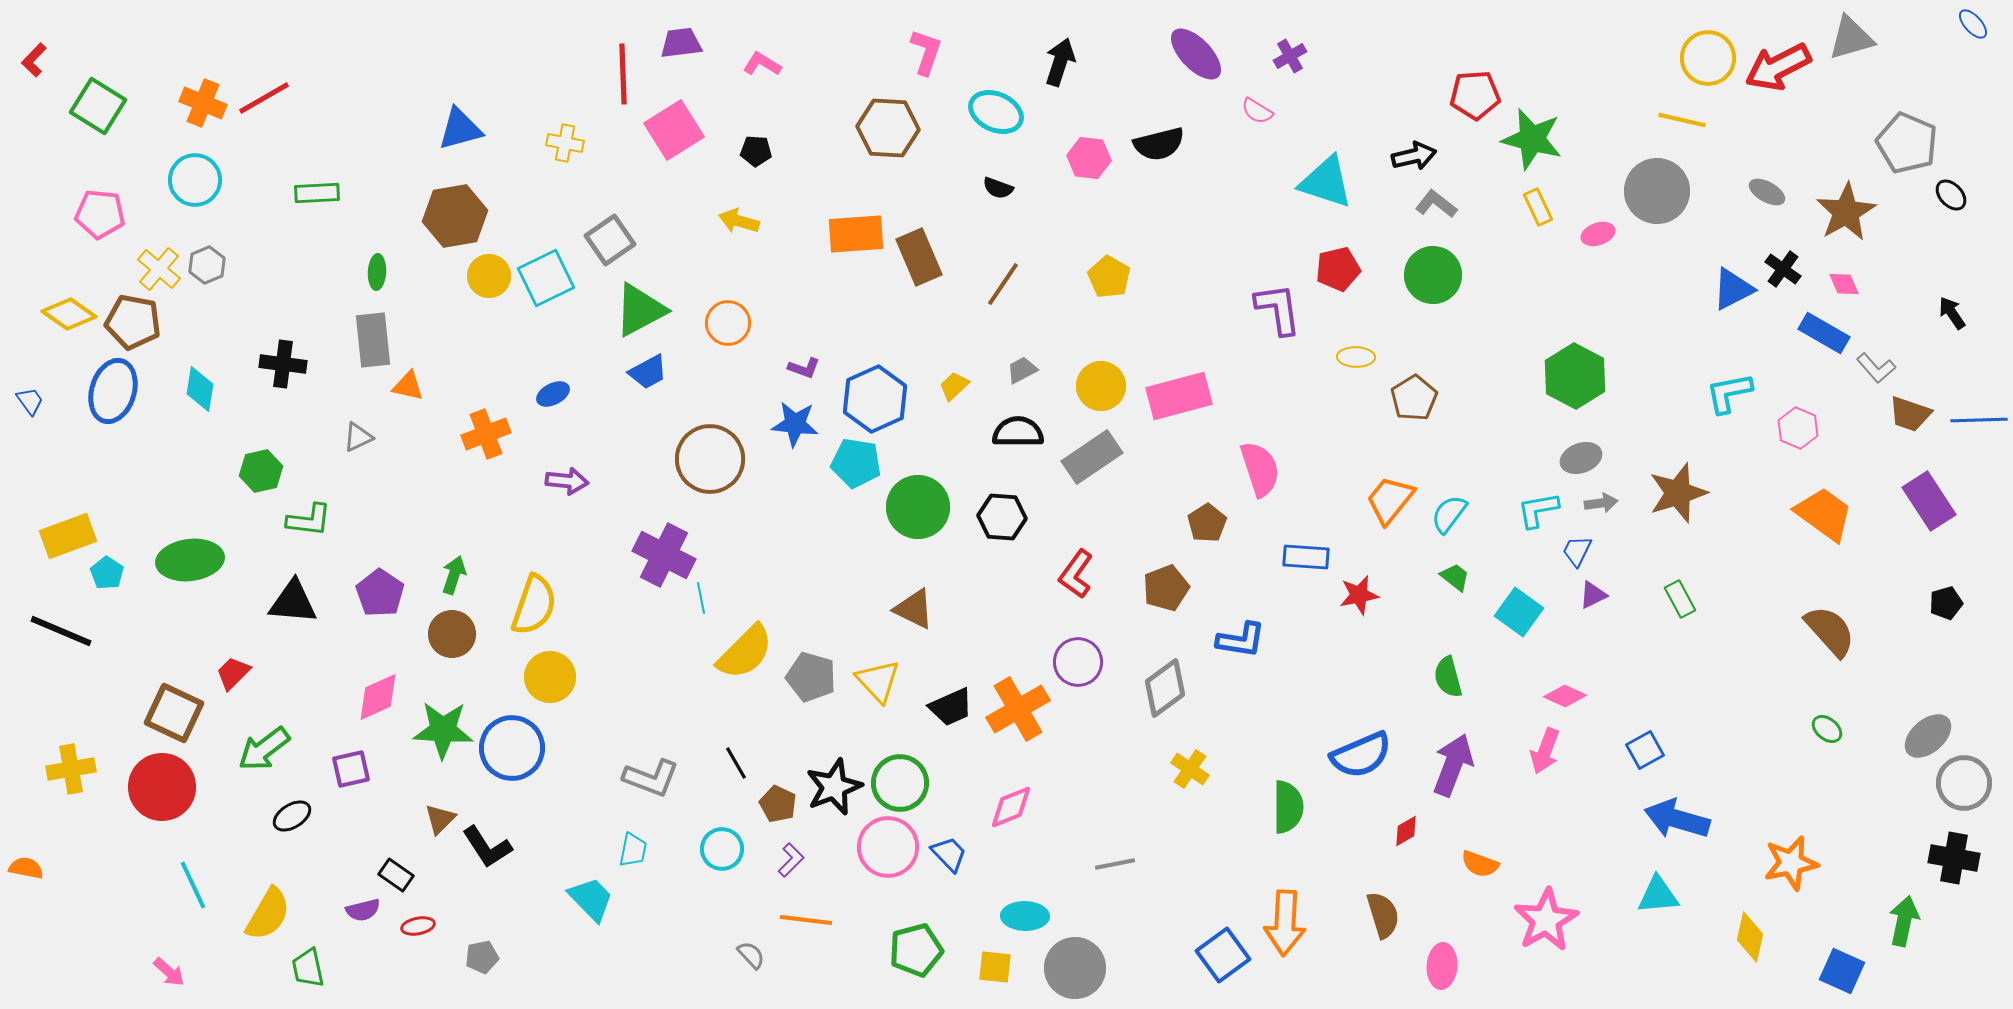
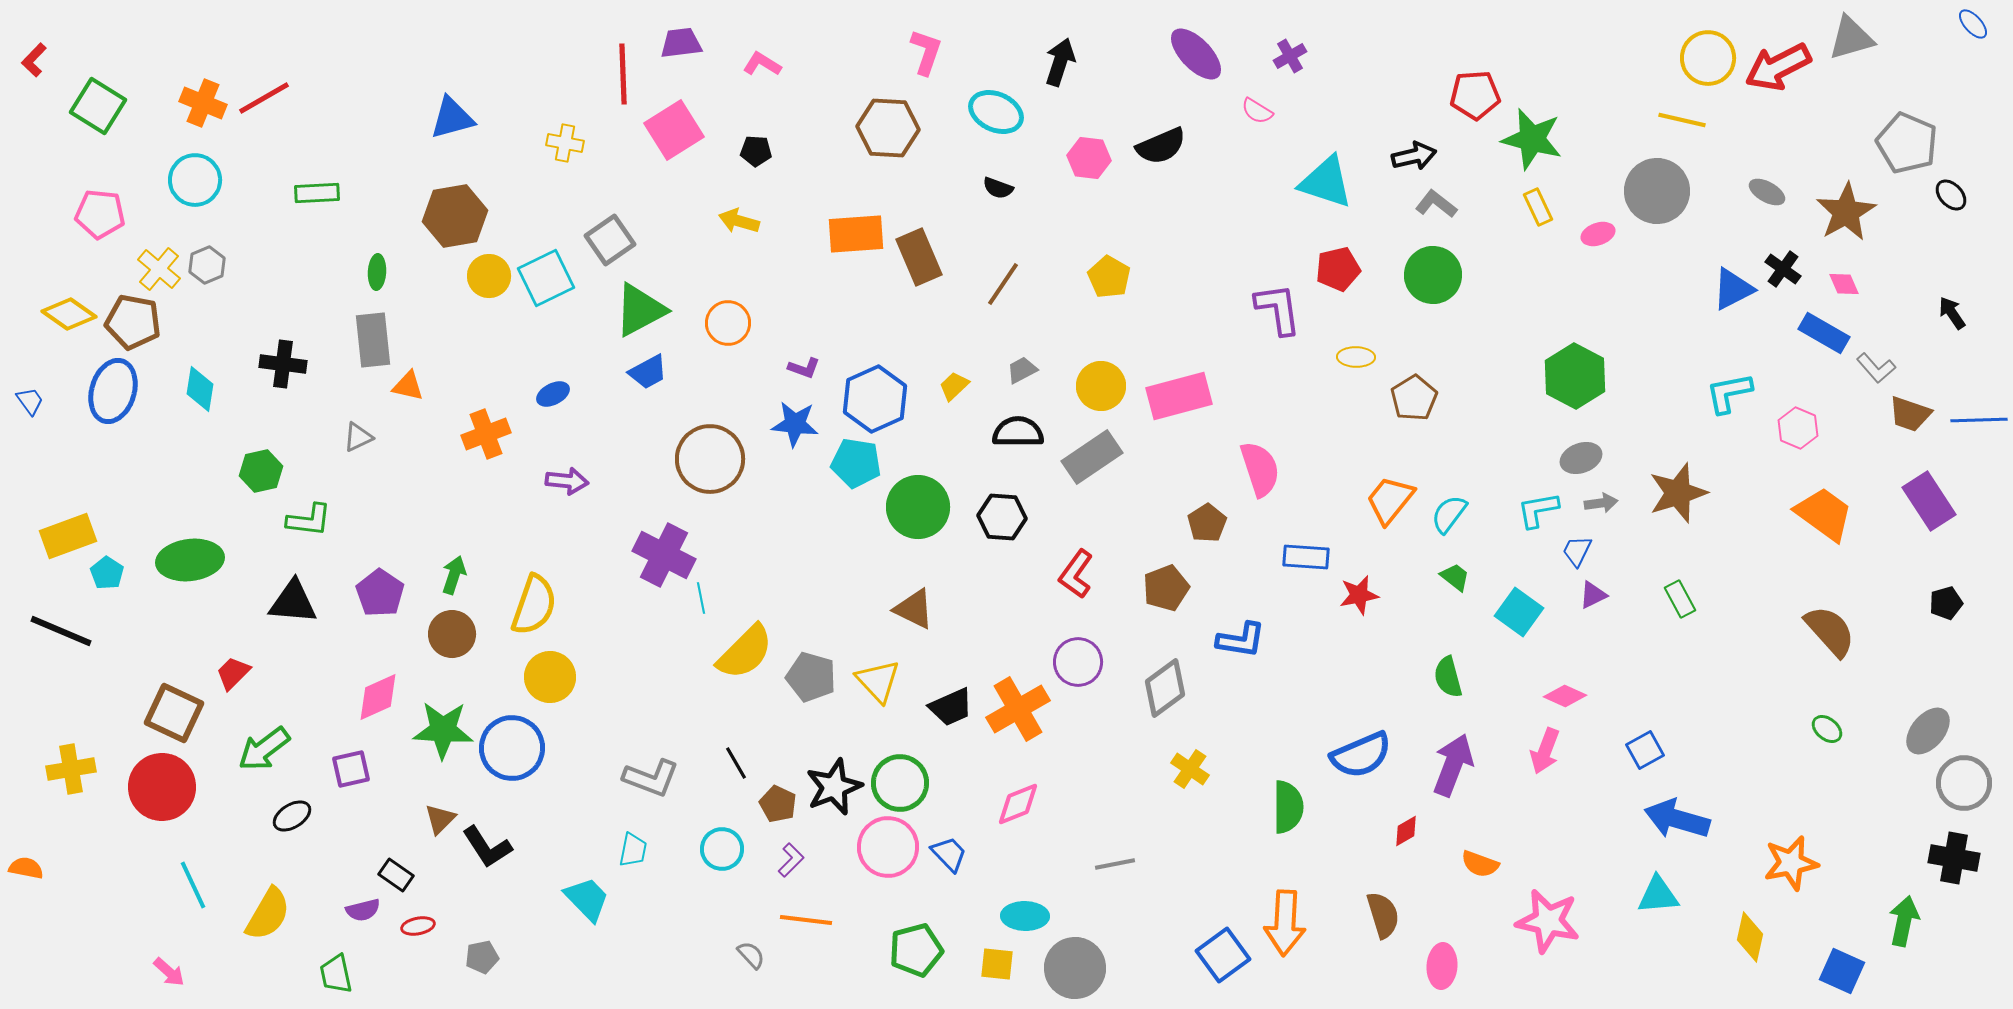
blue triangle at (460, 129): moved 8 px left, 11 px up
black semicircle at (1159, 144): moved 2 px right, 2 px down; rotated 9 degrees counterclockwise
gray ellipse at (1928, 736): moved 5 px up; rotated 9 degrees counterclockwise
pink diamond at (1011, 807): moved 7 px right, 3 px up
cyan trapezoid at (591, 899): moved 4 px left
pink star at (1546, 920): moved 2 px right, 1 px down; rotated 30 degrees counterclockwise
yellow square at (995, 967): moved 2 px right, 3 px up
green trapezoid at (308, 968): moved 28 px right, 6 px down
